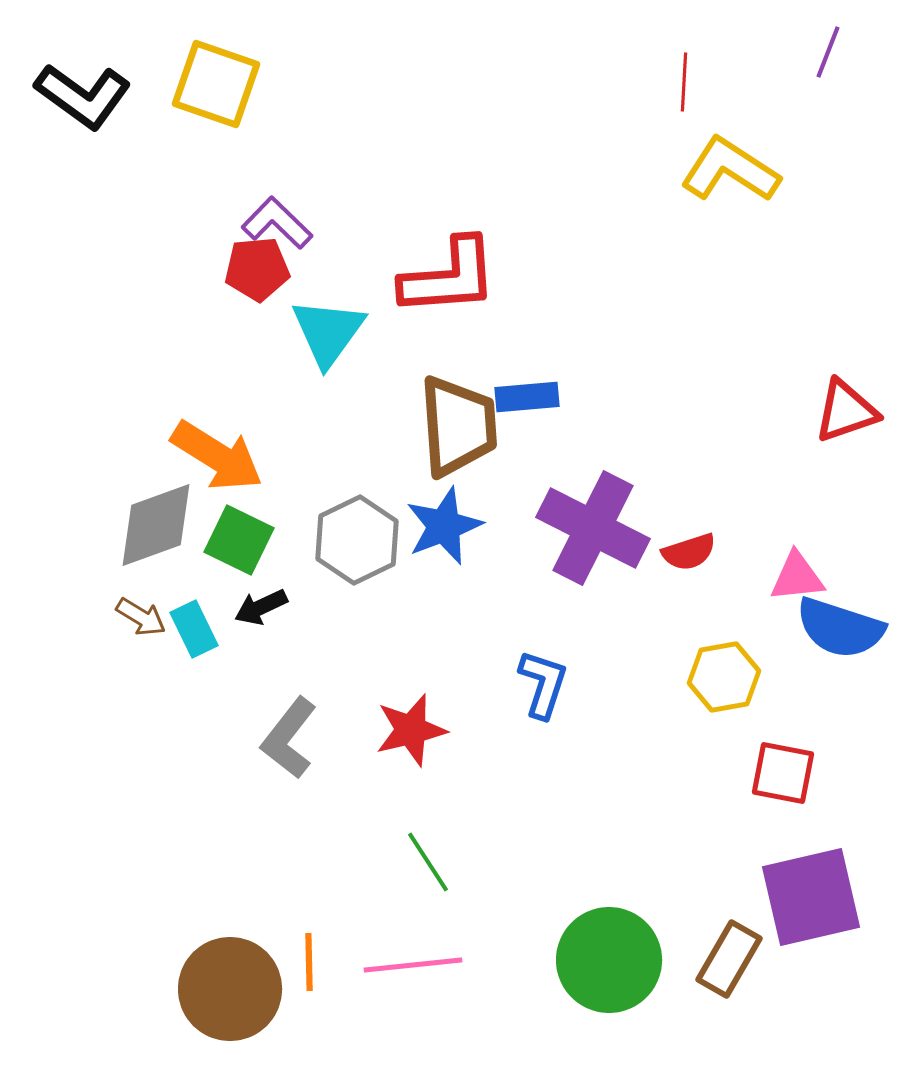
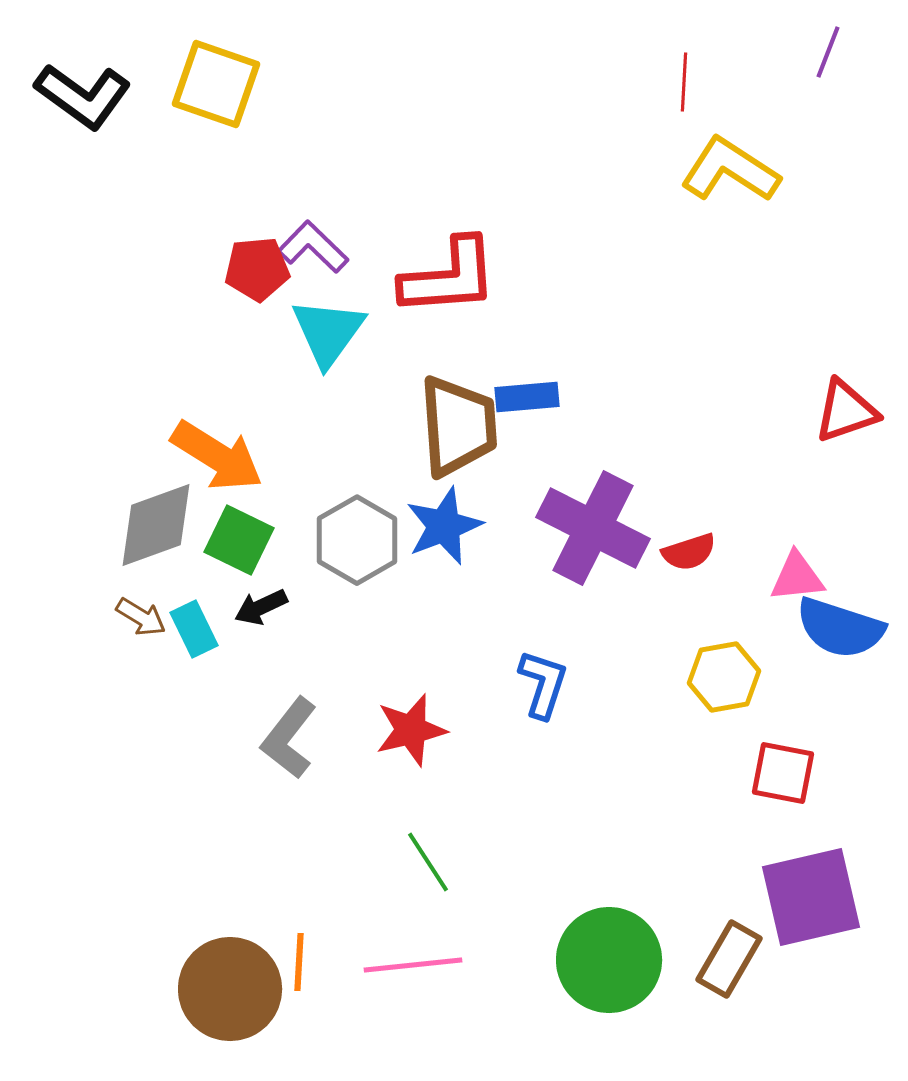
purple L-shape: moved 36 px right, 24 px down
gray hexagon: rotated 4 degrees counterclockwise
orange line: moved 10 px left; rotated 4 degrees clockwise
